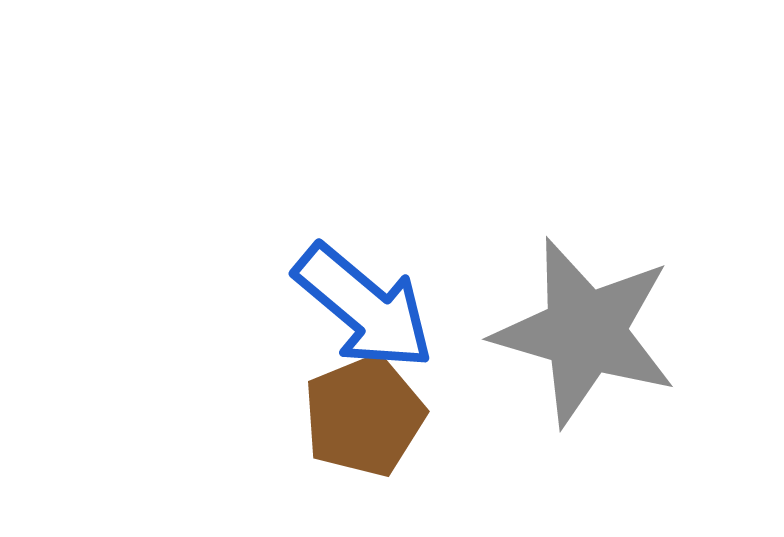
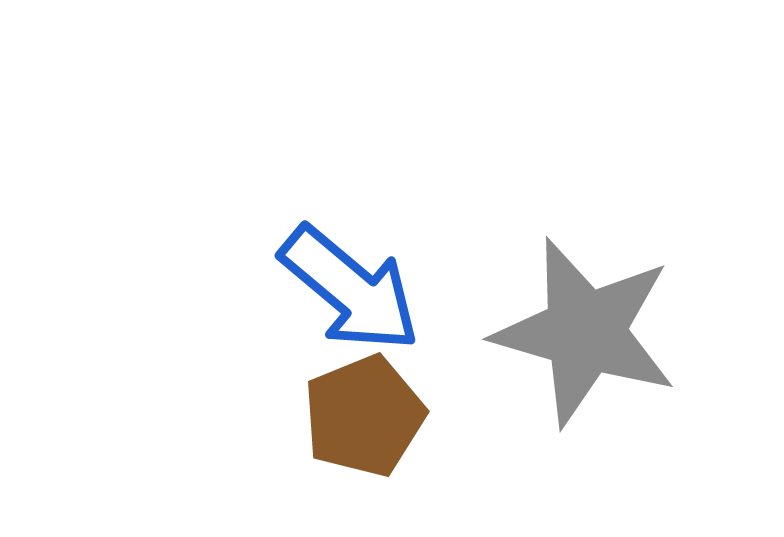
blue arrow: moved 14 px left, 18 px up
